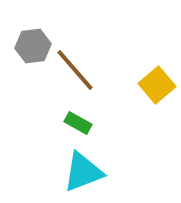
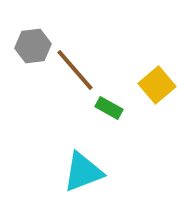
green rectangle: moved 31 px right, 15 px up
